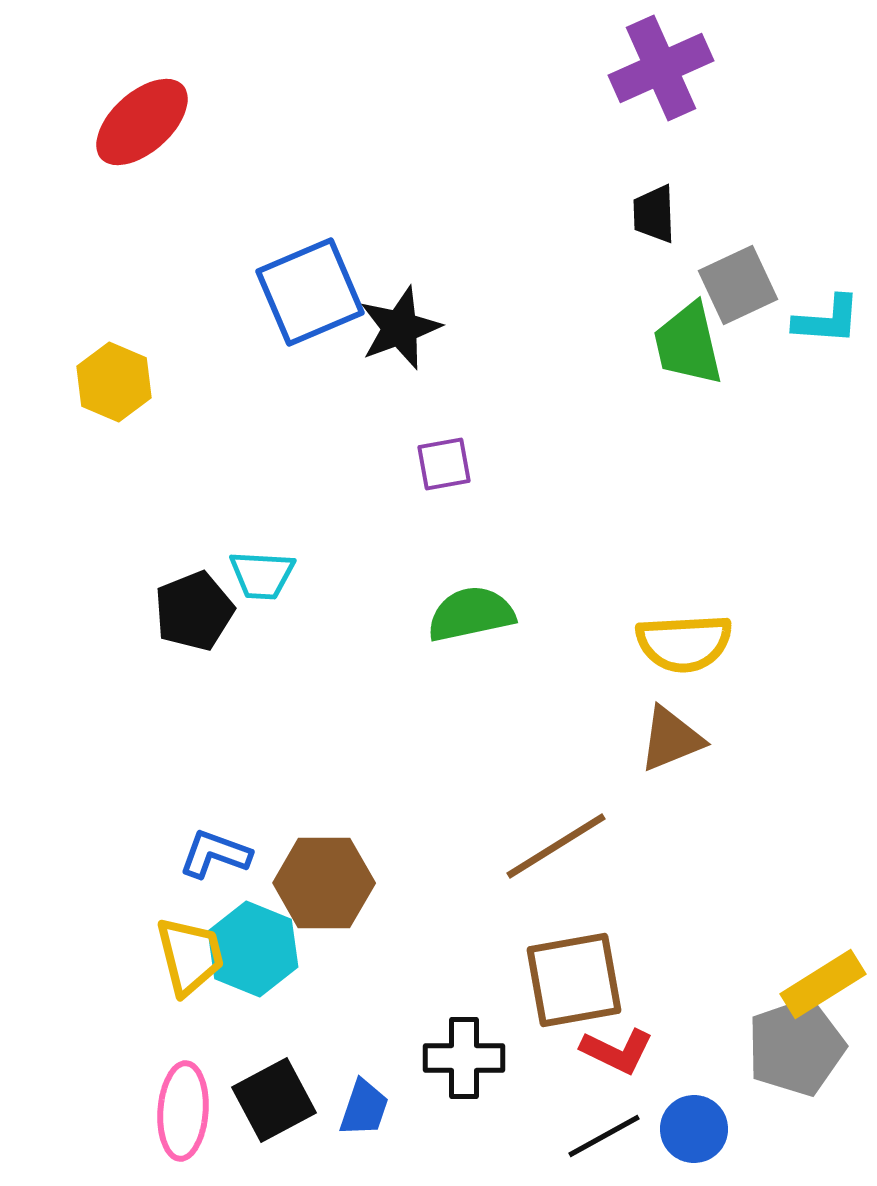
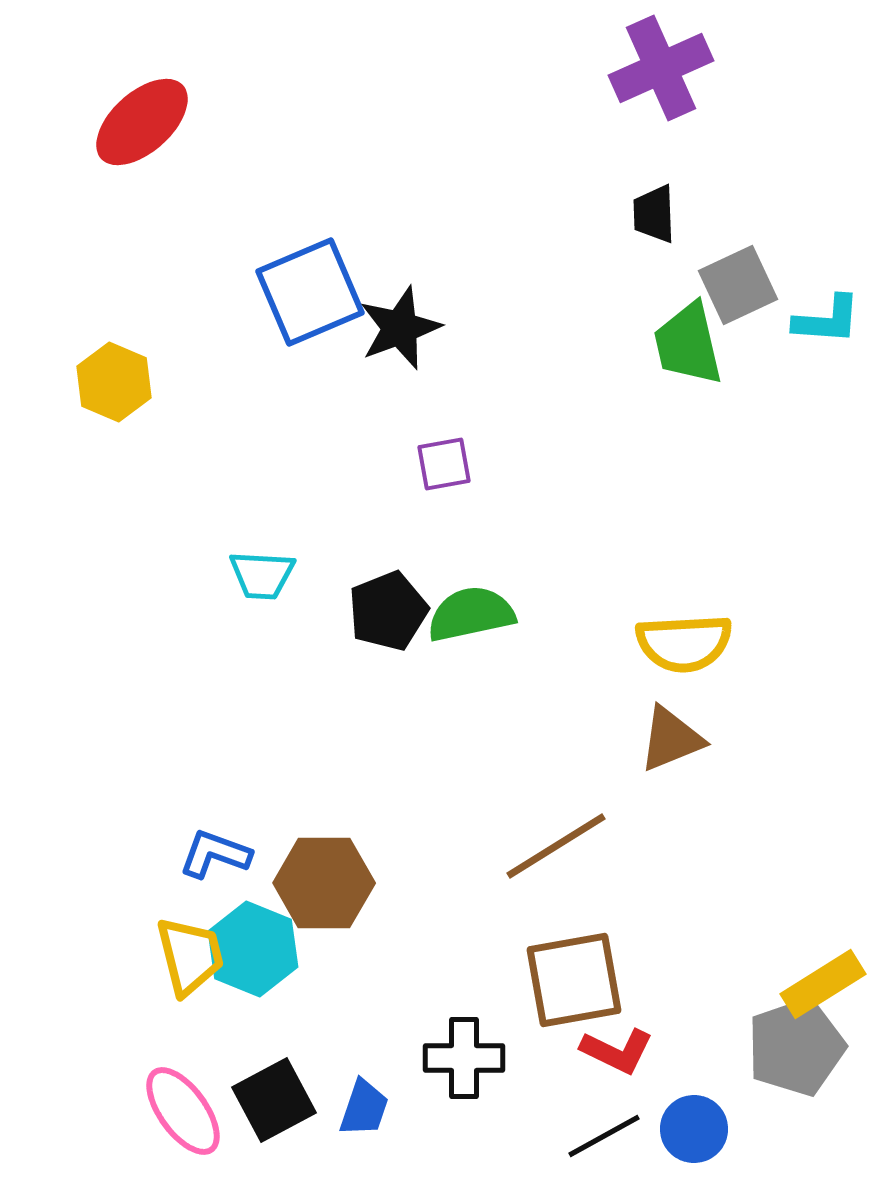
black pentagon: moved 194 px right
pink ellipse: rotated 40 degrees counterclockwise
